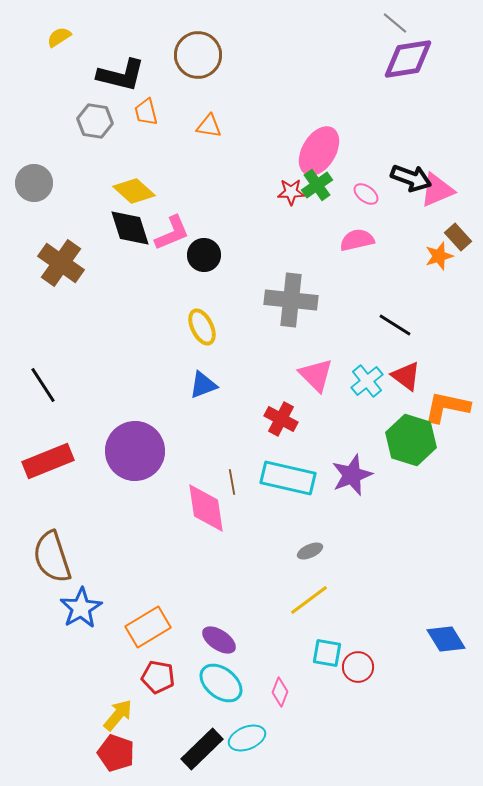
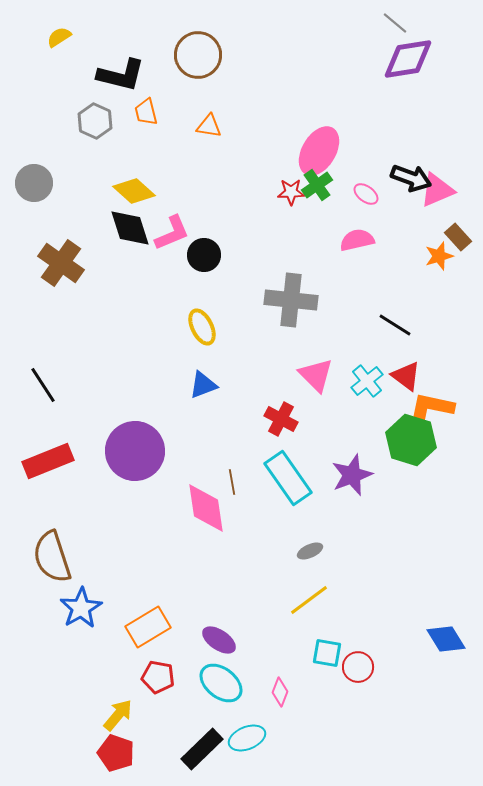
gray hexagon at (95, 121): rotated 16 degrees clockwise
orange L-shape at (447, 407): moved 16 px left, 1 px down
cyan rectangle at (288, 478): rotated 42 degrees clockwise
